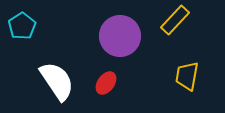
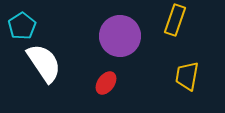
yellow rectangle: rotated 24 degrees counterclockwise
white semicircle: moved 13 px left, 18 px up
